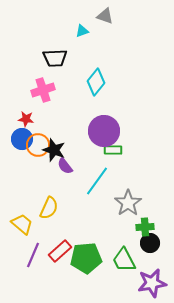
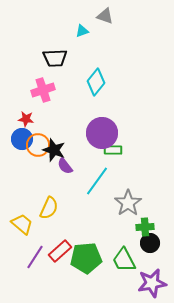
purple circle: moved 2 px left, 2 px down
purple line: moved 2 px right, 2 px down; rotated 10 degrees clockwise
